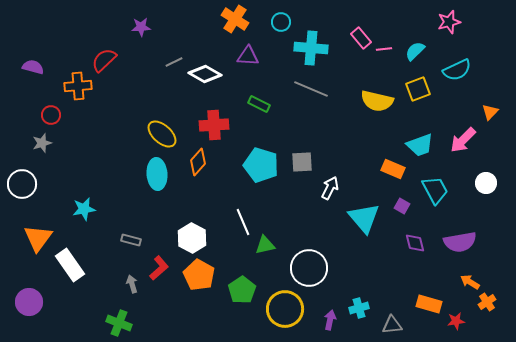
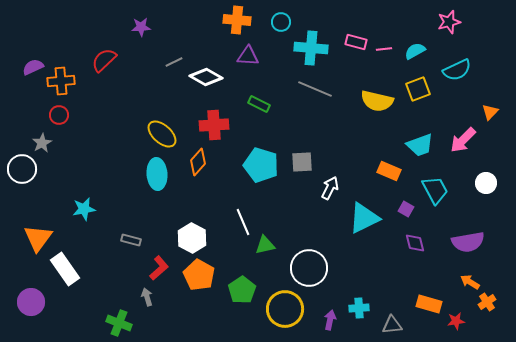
orange cross at (235, 19): moved 2 px right, 1 px down; rotated 28 degrees counterclockwise
pink rectangle at (361, 38): moved 5 px left, 4 px down; rotated 35 degrees counterclockwise
cyan semicircle at (415, 51): rotated 15 degrees clockwise
purple semicircle at (33, 67): rotated 40 degrees counterclockwise
white diamond at (205, 74): moved 1 px right, 3 px down
orange cross at (78, 86): moved 17 px left, 5 px up
gray line at (311, 89): moved 4 px right
red circle at (51, 115): moved 8 px right
gray star at (42, 143): rotated 12 degrees counterclockwise
orange rectangle at (393, 169): moved 4 px left, 2 px down
white circle at (22, 184): moved 15 px up
purple square at (402, 206): moved 4 px right, 3 px down
cyan triangle at (364, 218): rotated 44 degrees clockwise
purple semicircle at (460, 242): moved 8 px right
white rectangle at (70, 265): moved 5 px left, 4 px down
gray arrow at (132, 284): moved 15 px right, 13 px down
purple circle at (29, 302): moved 2 px right
cyan cross at (359, 308): rotated 12 degrees clockwise
